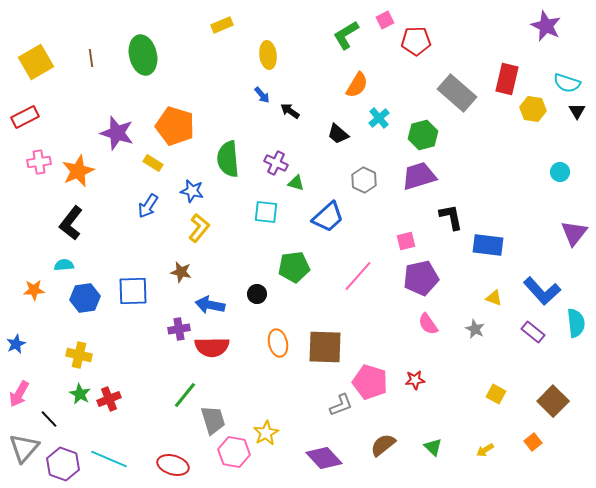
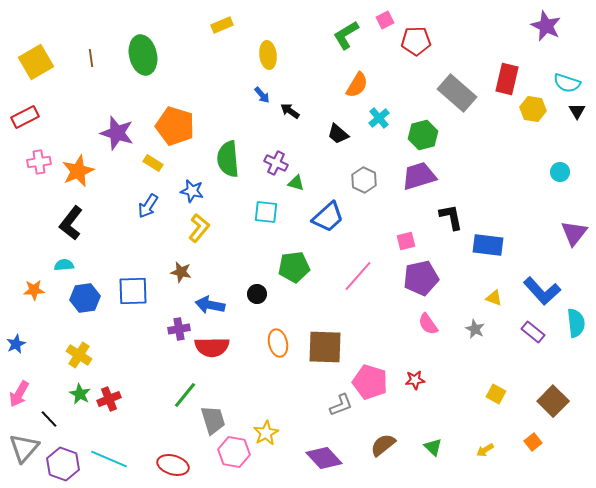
yellow cross at (79, 355): rotated 20 degrees clockwise
